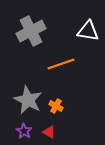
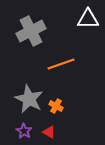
white triangle: moved 12 px up; rotated 10 degrees counterclockwise
gray star: moved 1 px right, 1 px up
